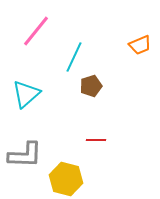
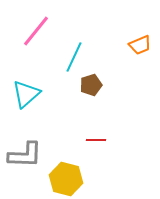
brown pentagon: moved 1 px up
